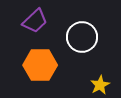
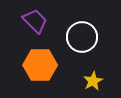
purple trapezoid: rotated 92 degrees counterclockwise
yellow star: moved 7 px left, 4 px up
